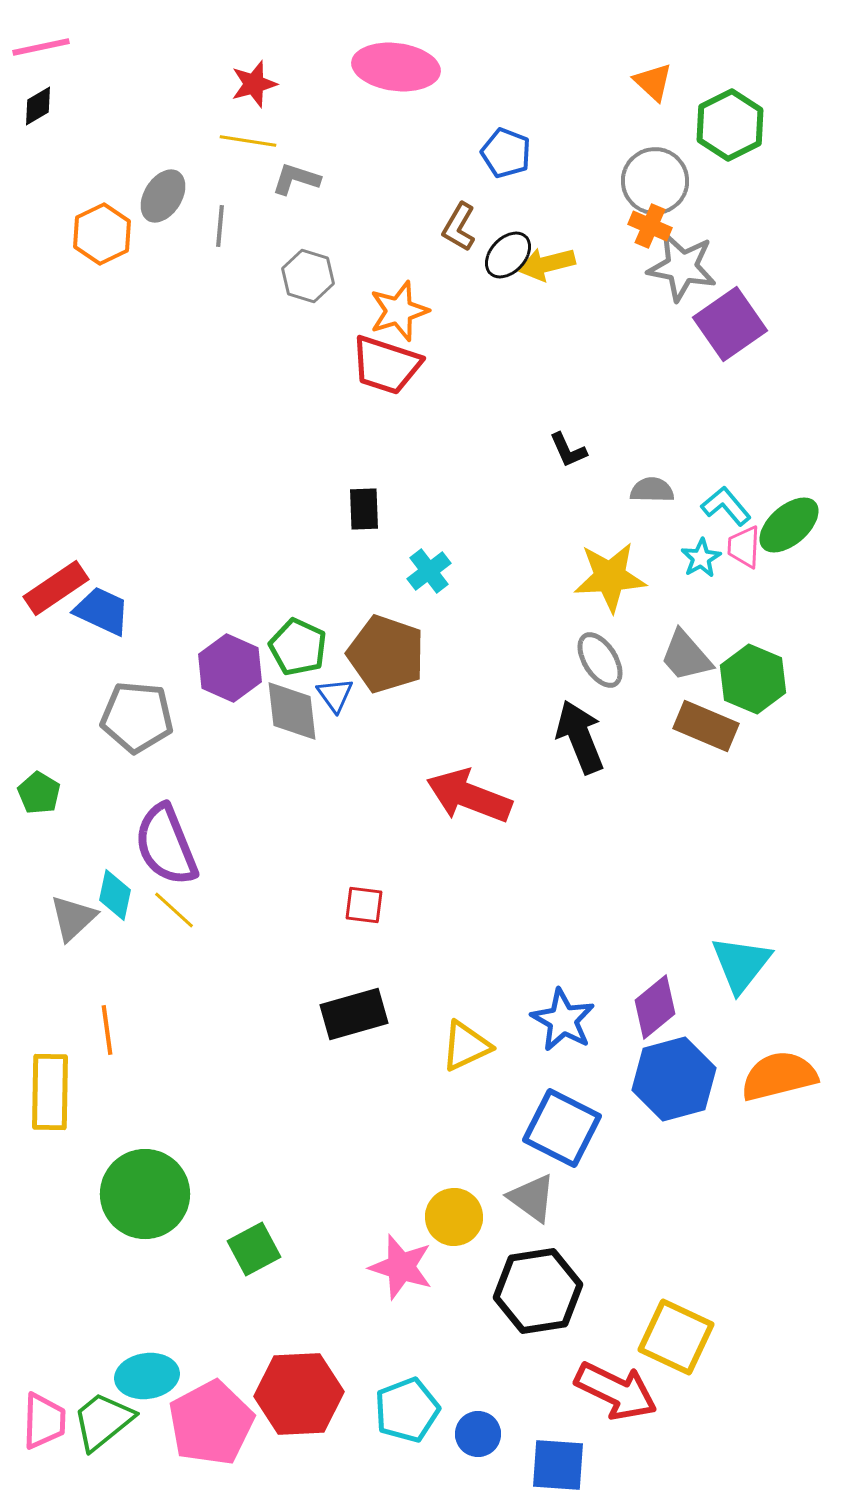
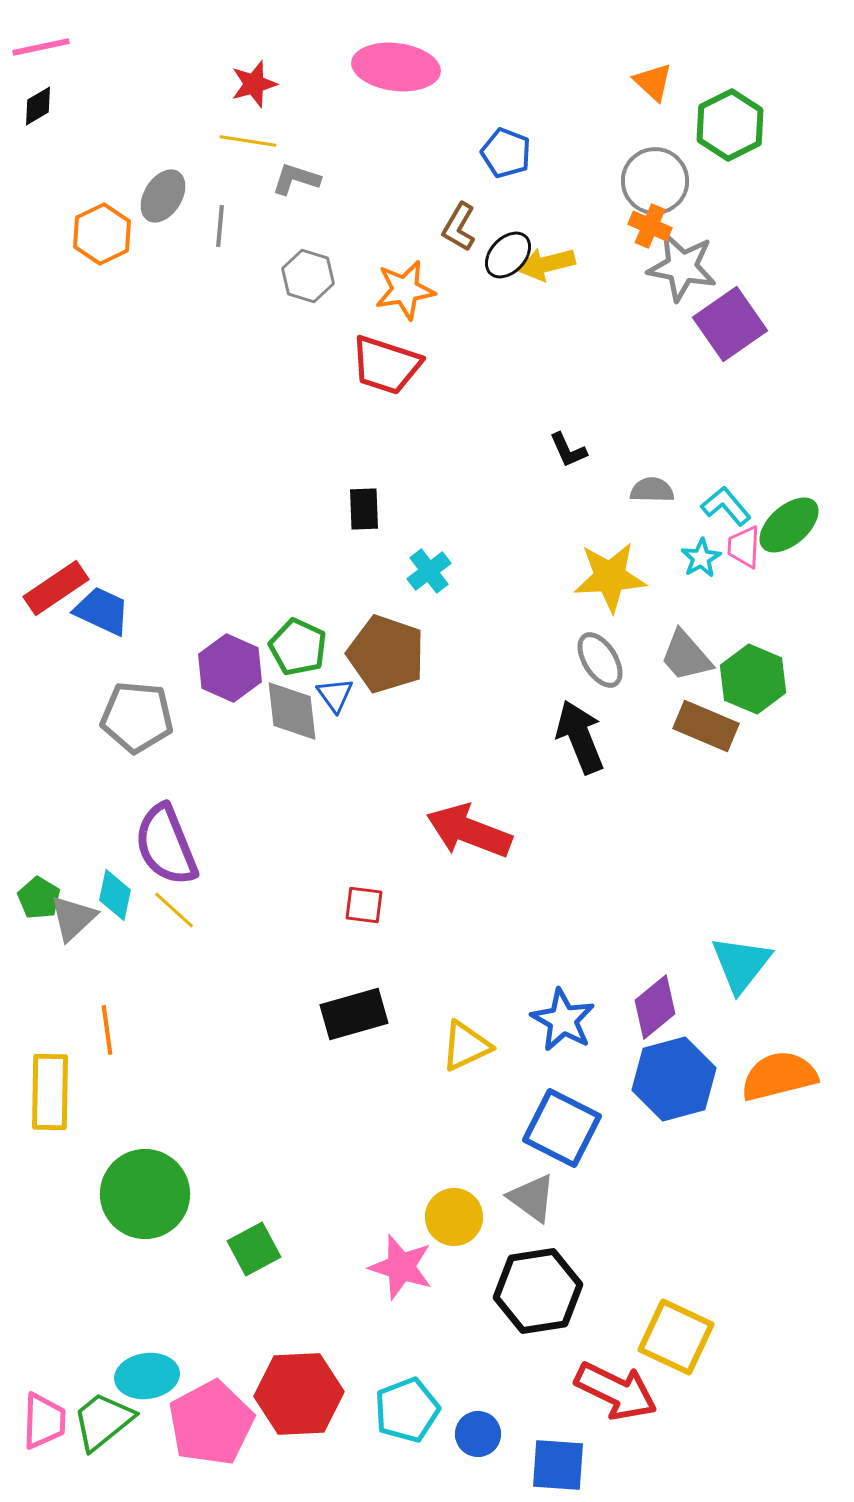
orange star at (399, 311): moved 6 px right, 21 px up; rotated 8 degrees clockwise
green pentagon at (39, 793): moved 105 px down
red arrow at (469, 796): moved 35 px down
